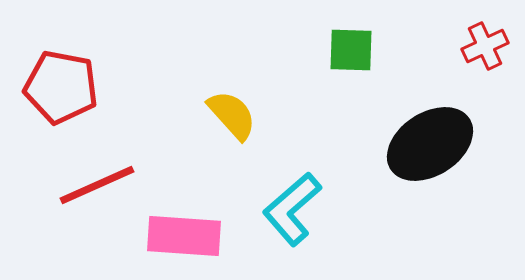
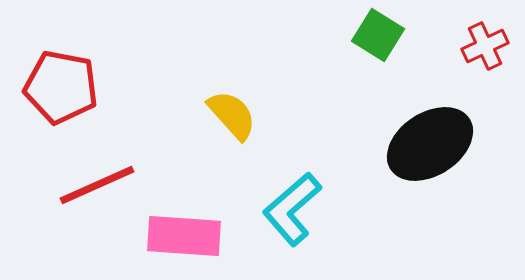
green square: moved 27 px right, 15 px up; rotated 30 degrees clockwise
